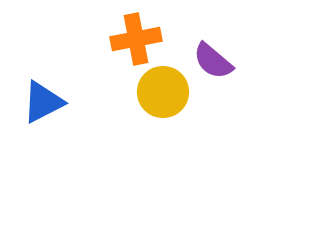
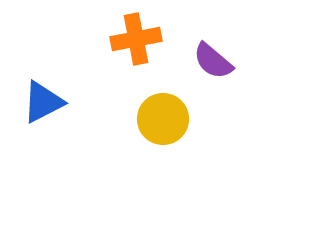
yellow circle: moved 27 px down
